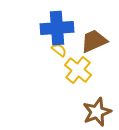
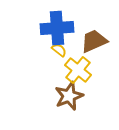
brown star: moved 28 px left, 16 px up
